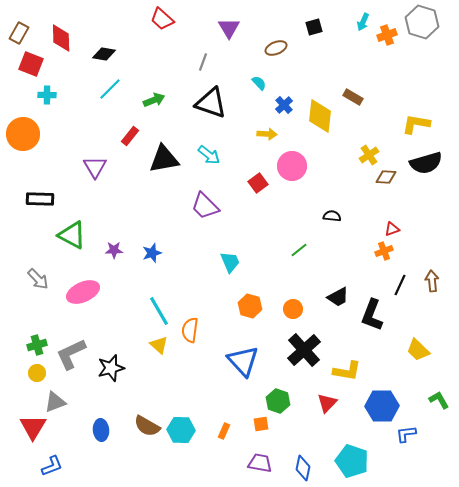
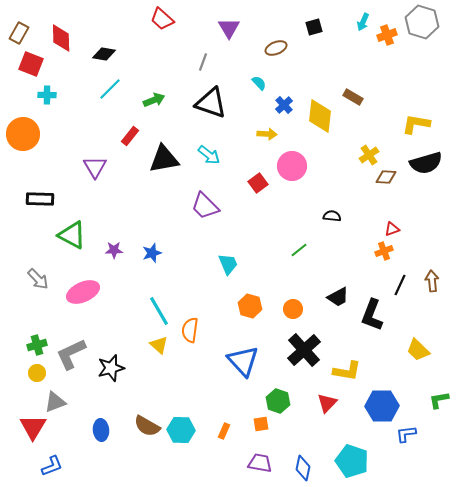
cyan trapezoid at (230, 262): moved 2 px left, 2 px down
green L-shape at (439, 400): rotated 70 degrees counterclockwise
